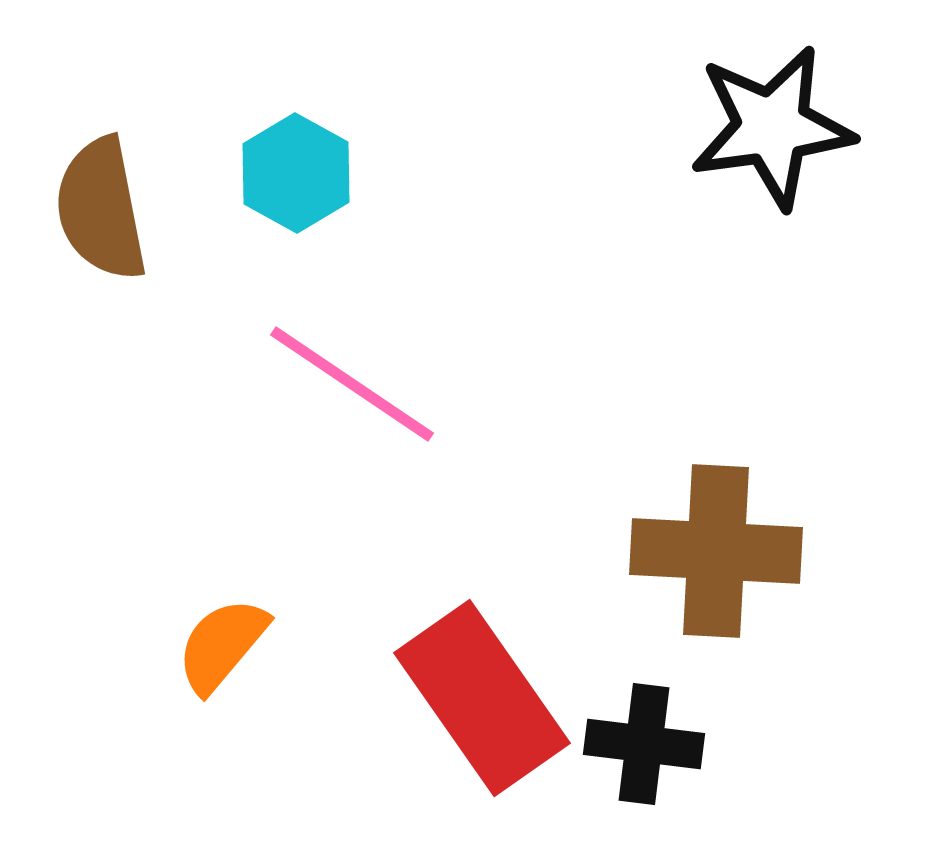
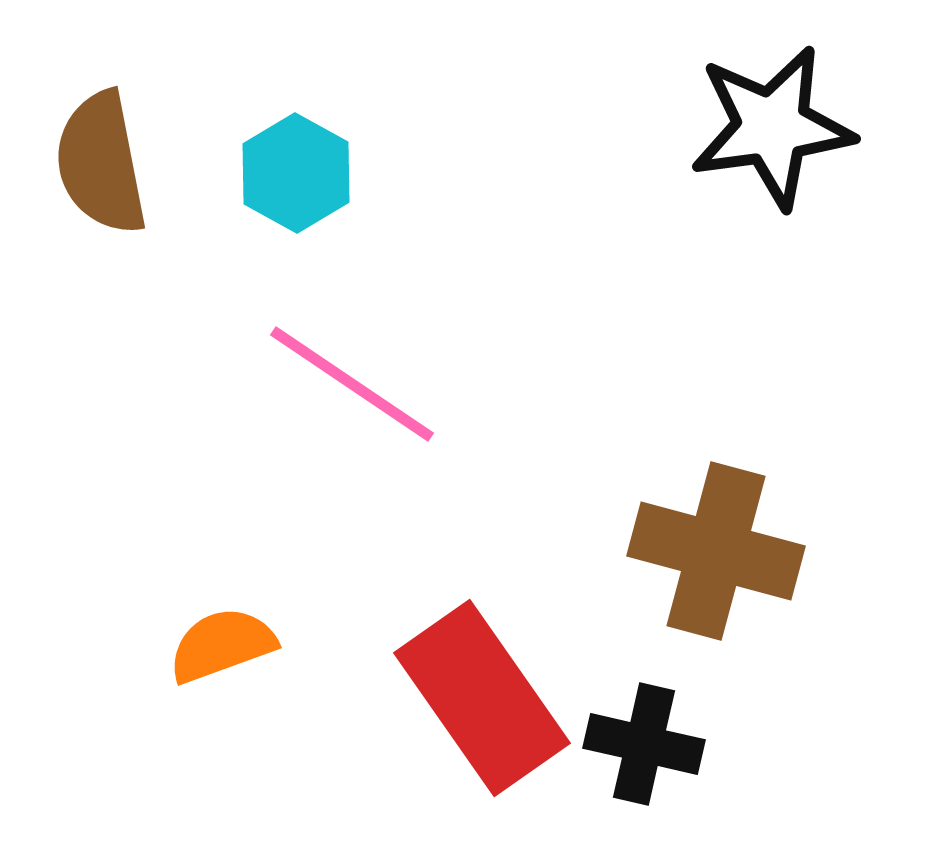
brown semicircle: moved 46 px up
brown cross: rotated 12 degrees clockwise
orange semicircle: rotated 30 degrees clockwise
black cross: rotated 6 degrees clockwise
